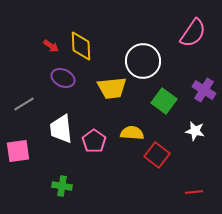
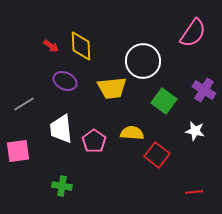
purple ellipse: moved 2 px right, 3 px down
